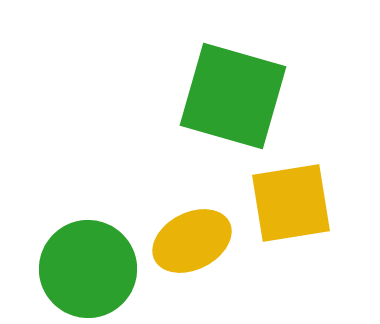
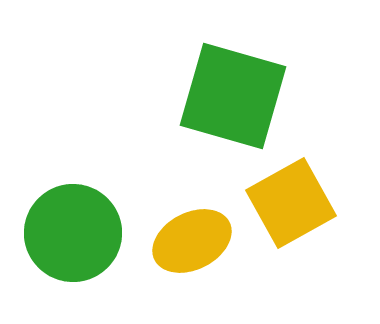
yellow square: rotated 20 degrees counterclockwise
green circle: moved 15 px left, 36 px up
